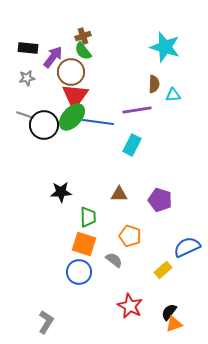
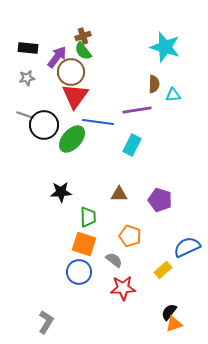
purple arrow: moved 4 px right
green ellipse: moved 22 px down
red star: moved 7 px left, 18 px up; rotated 30 degrees counterclockwise
